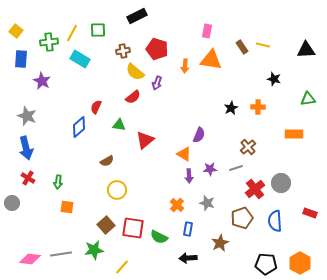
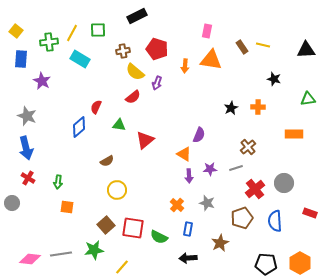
gray circle at (281, 183): moved 3 px right
